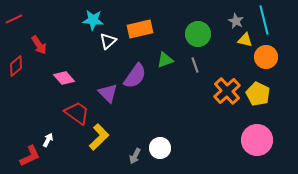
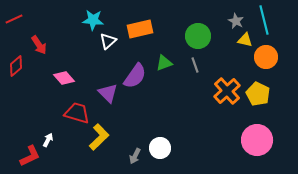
green circle: moved 2 px down
green triangle: moved 1 px left, 3 px down
red trapezoid: rotated 20 degrees counterclockwise
